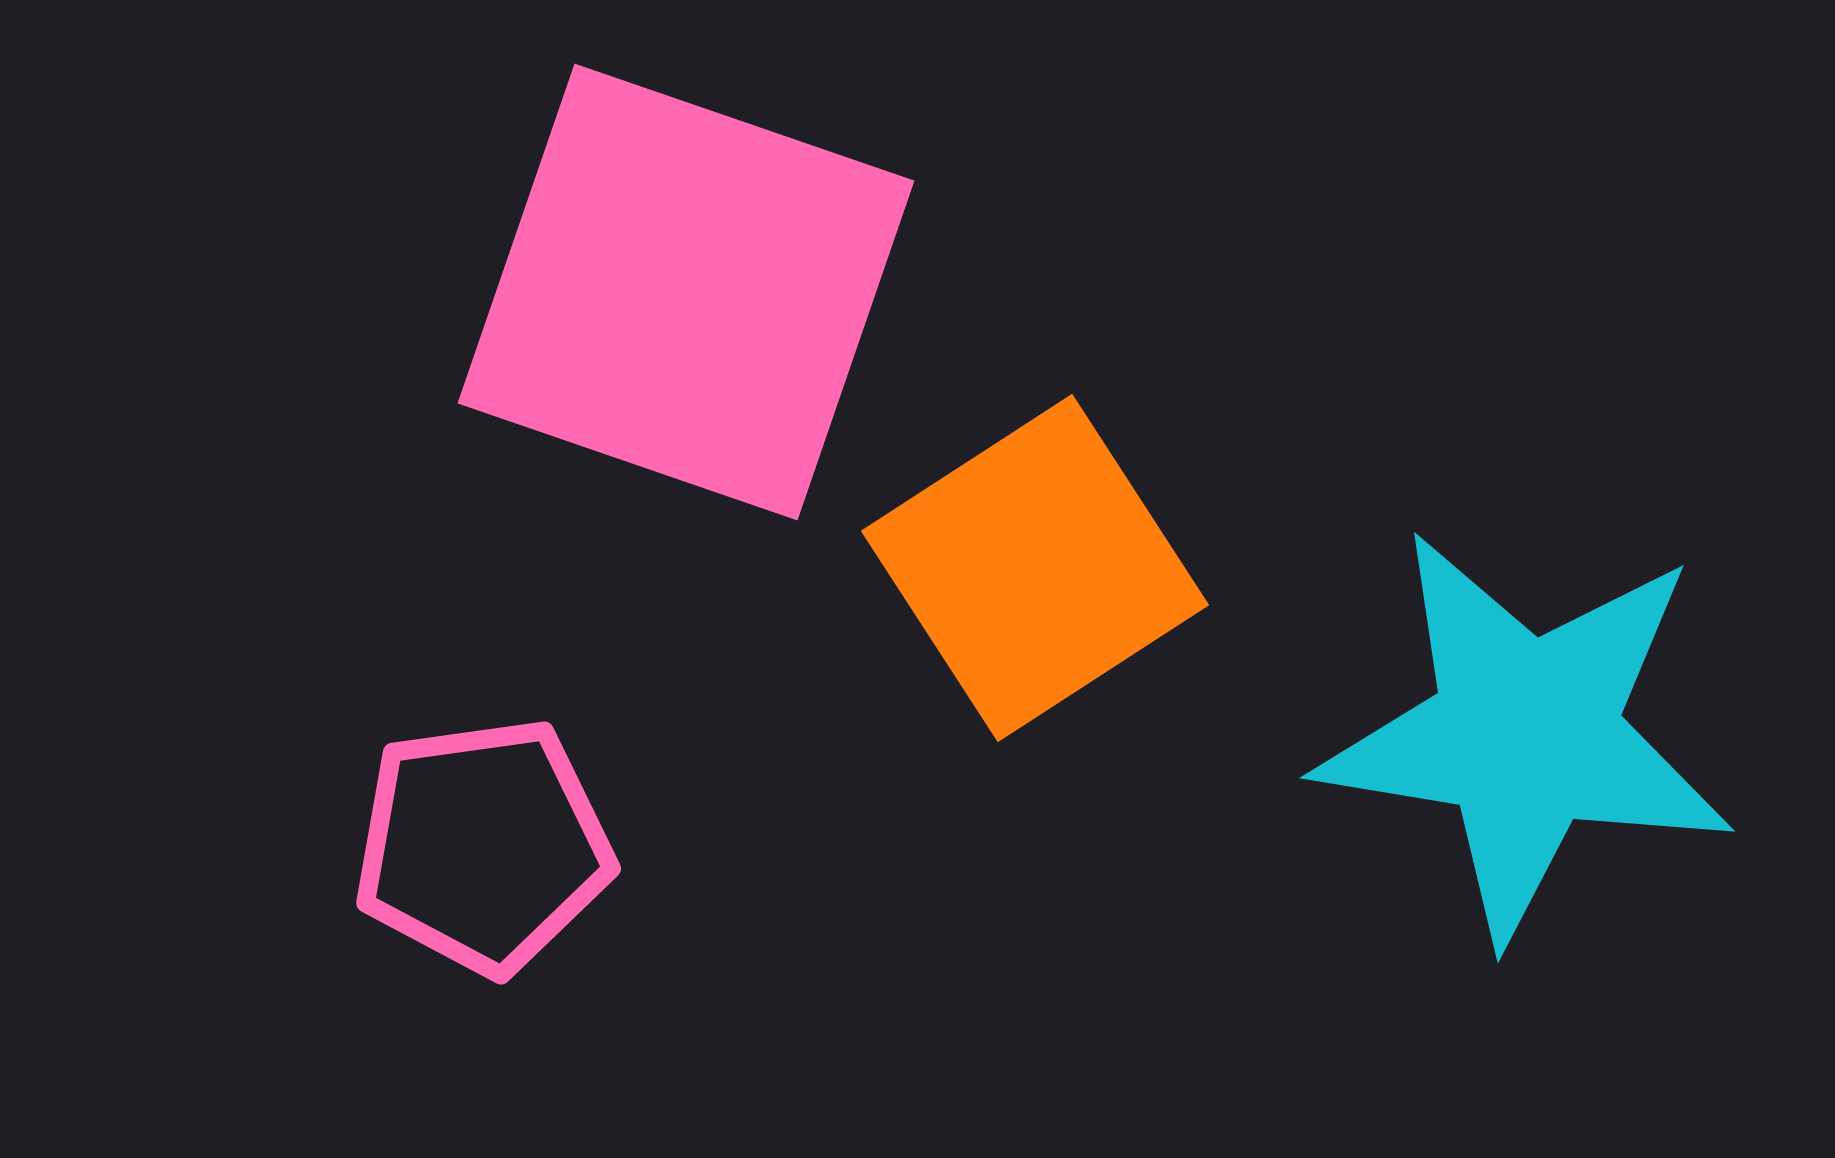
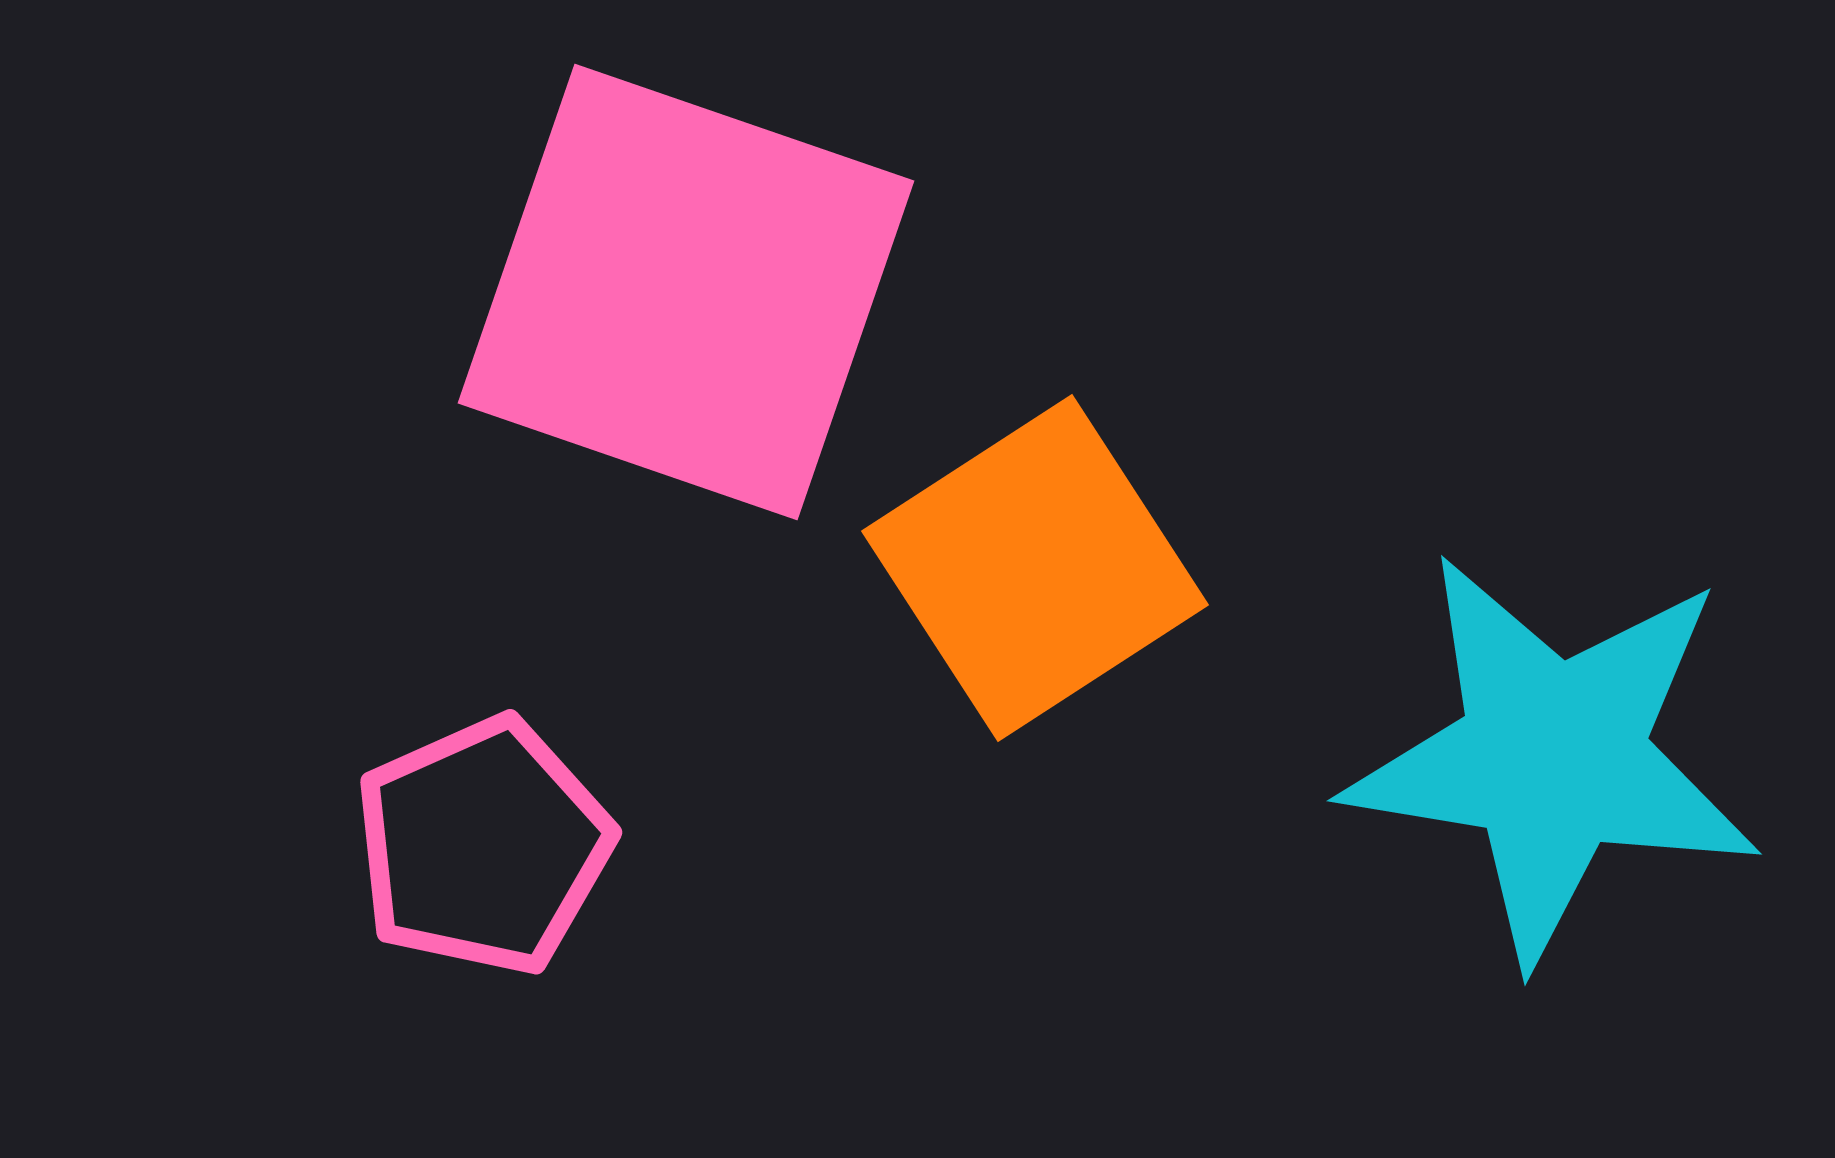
cyan star: moved 27 px right, 23 px down
pink pentagon: rotated 16 degrees counterclockwise
